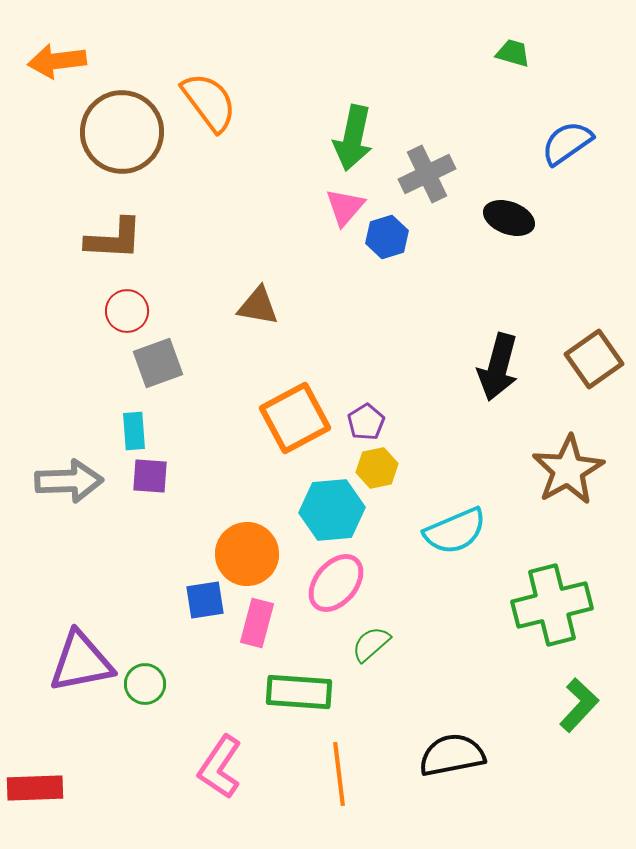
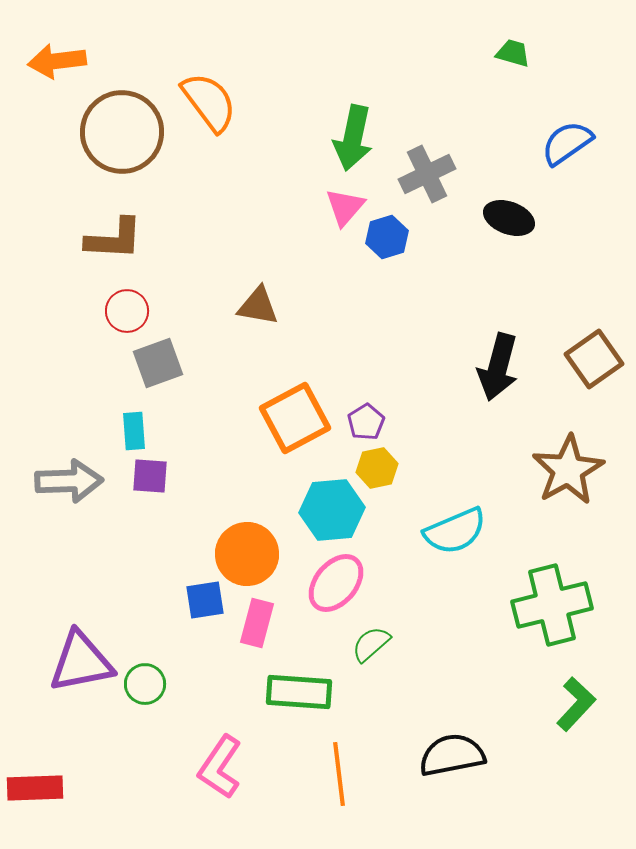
green L-shape: moved 3 px left, 1 px up
